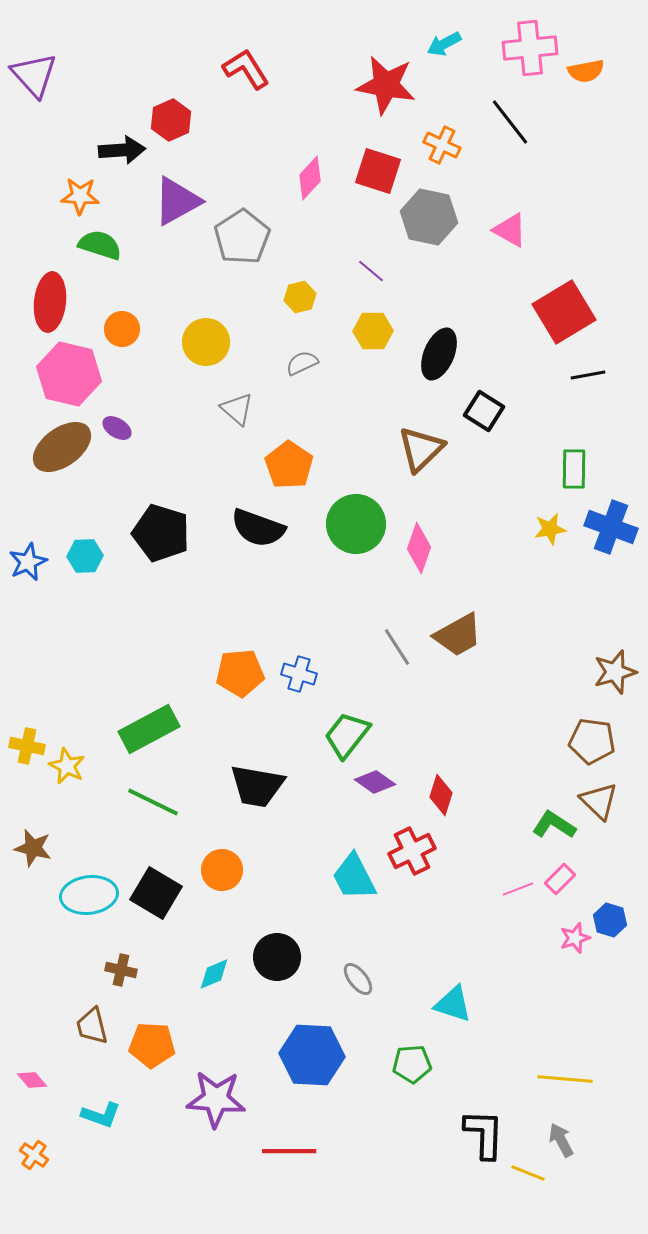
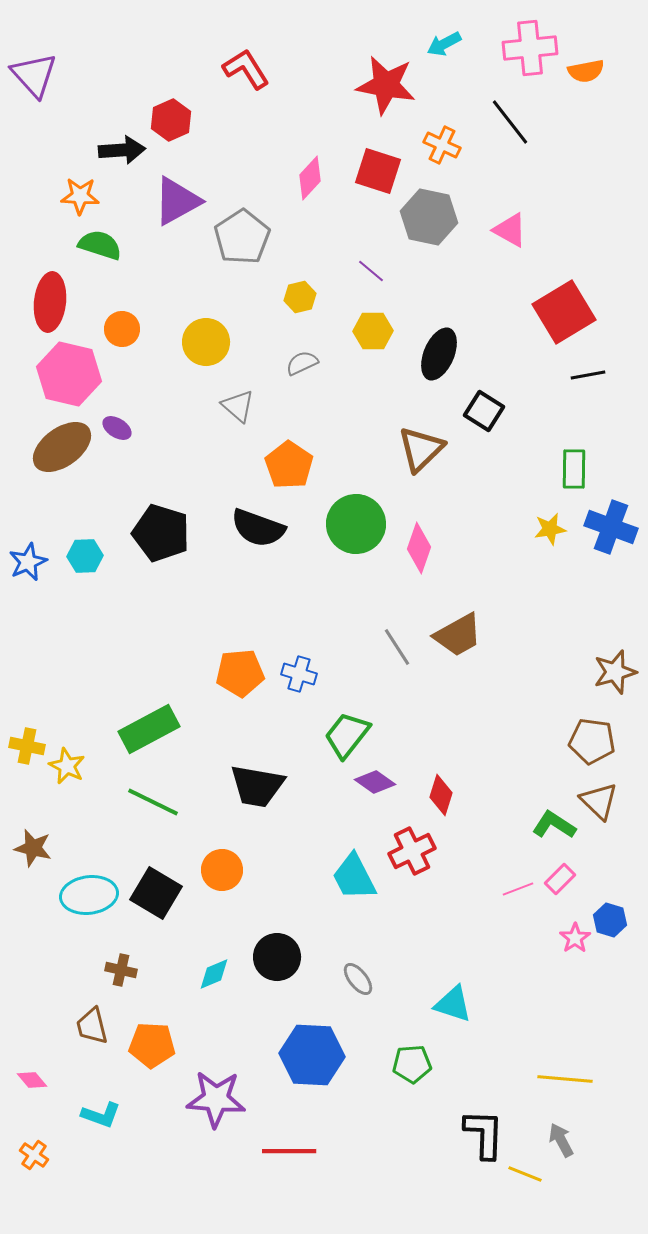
gray triangle at (237, 409): moved 1 px right, 3 px up
pink star at (575, 938): rotated 16 degrees counterclockwise
yellow line at (528, 1173): moved 3 px left, 1 px down
